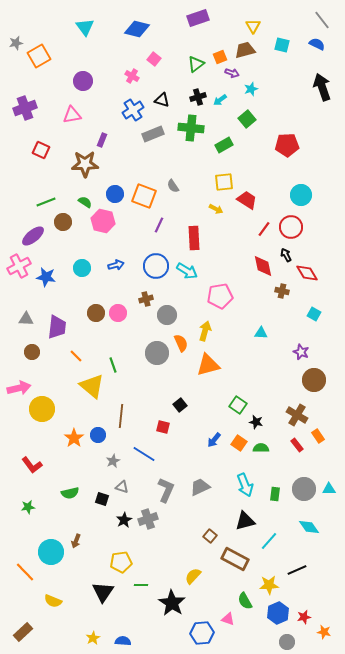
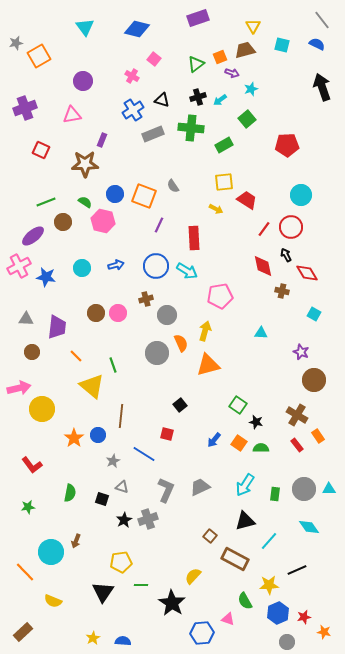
red square at (163, 427): moved 4 px right, 7 px down
cyan arrow at (245, 485): rotated 55 degrees clockwise
green semicircle at (70, 493): rotated 66 degrees counterclockwise
